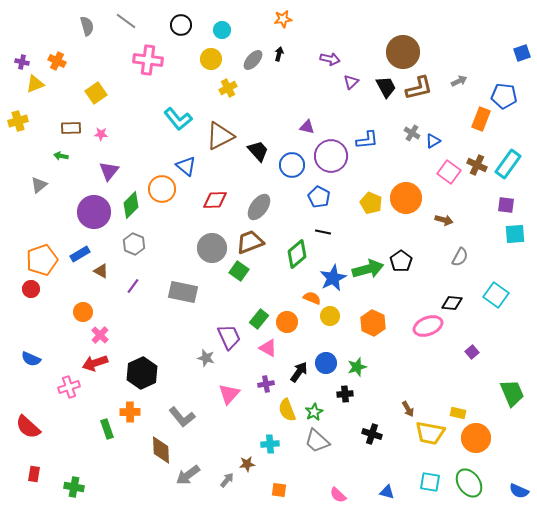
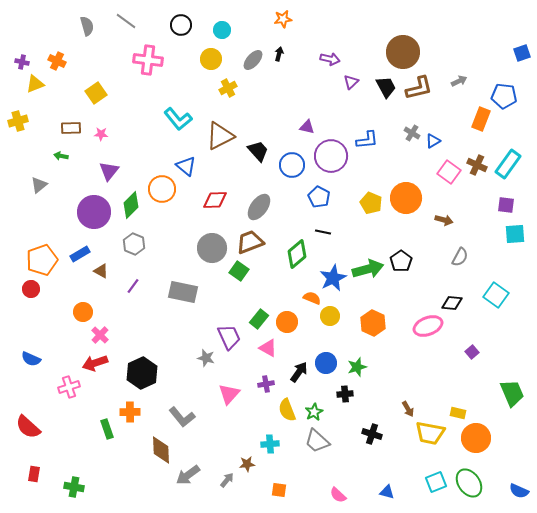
cyan square at (430, 482): moved 6 px right; rotated 30 degrees counterclockwise
